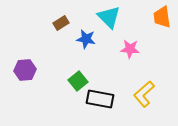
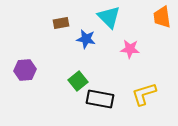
brown rectangle: rotated 21 degrees clockwise
yellow L-shape: rotated 24 degrees clockwise
